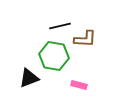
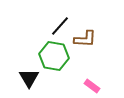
black line: rotated 35 degrees counterclockwise
black triangle: rotated 40 degrees counterclockwise
pink rectangle: moved 13 px right, 1 px down; rotated 21 degrees clockwise
